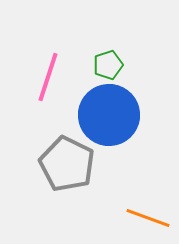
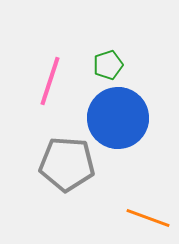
pink line: moved 2 px right, 4 px down
blue circle: moved 9 px right, 3 px down
gray pentagon: rotated 22 degrees counterclockwise
